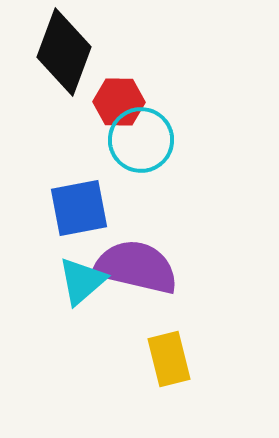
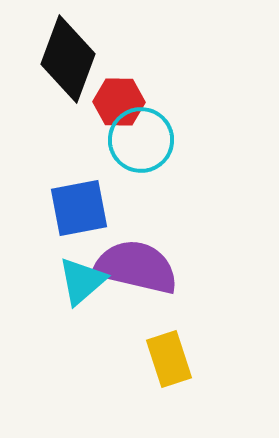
black diamond: moved 4 px right, 7 px down
yellow rectangle: rotated 4 degrees counterclockwise
